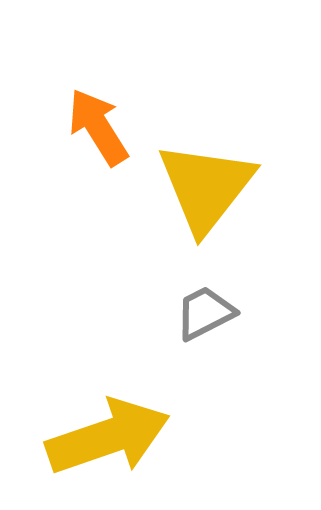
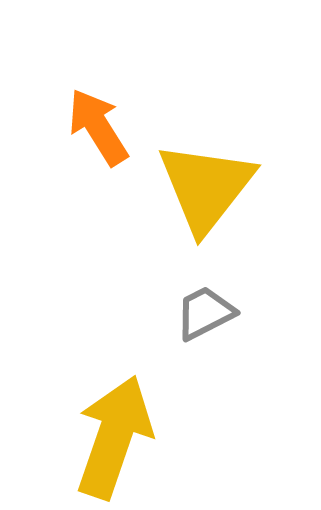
yellow arrow: moved 6 px right; rotated 52 degrees counterclockwise
